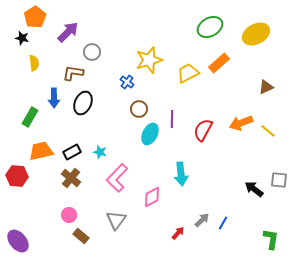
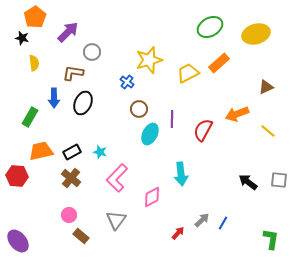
yellow ellipse: rotated 12 degrees clockwise
orange arrow: moved 4 px left, 9 px up
black arrow: moved 6 px left, 7 px up
